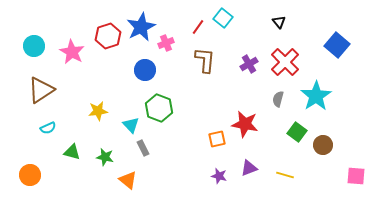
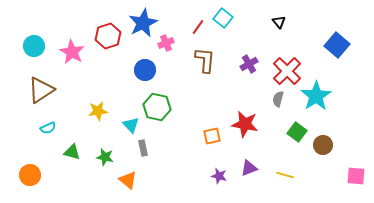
blue star: moved 2 px right, 4 px up
red cross: moved 2 px right, 9 px down
green hexagon: moved 2 px left, 1 px up; rotated 8 degrees counterclockwise
orange square: moved 5 px left, 3 px up
gray rectangle: rotated 14 degrees clockwise
